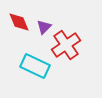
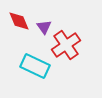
red diamond: moved 1 px up
purple triangle: rotated 21 degrees counterclockwise
